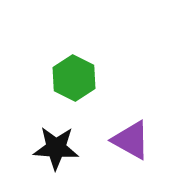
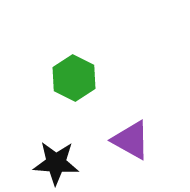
black star: moved 15 px down
